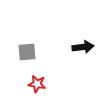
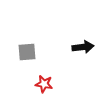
red star: moved 7 px right
